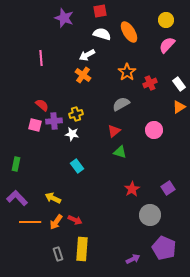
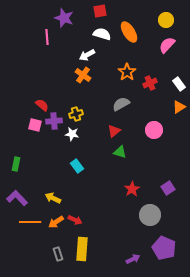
pink line: moved 6 px right, 21 px up
orange arrow: rotated 21 degrees clockwise
